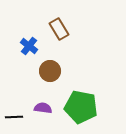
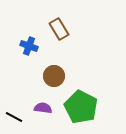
blue cross: rotated 18 degrees counterclockwise
brown circle: moved 4 px right, 5 px down
green pentagon: rotated 16 degrees clockwise
black line: rotated 30 degrees clockwise
